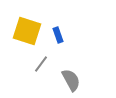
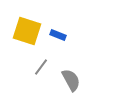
blue rectangle: rotated 49 degrees counterclockwise
gray line: moved 3 px down
